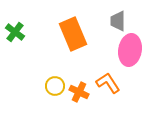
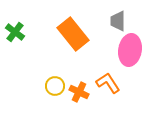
orange rectangle: rotated 16 degrees counterclockwise
